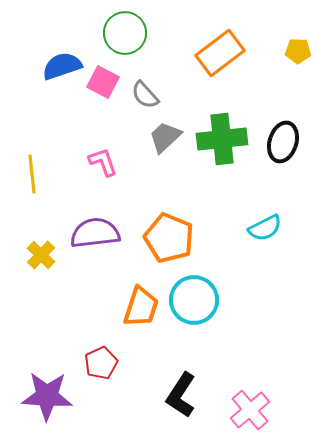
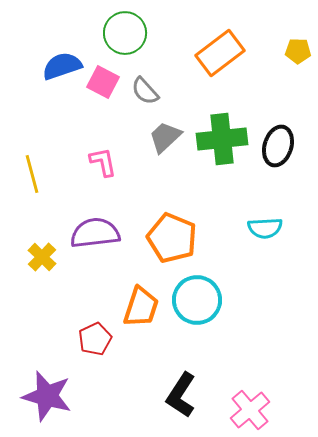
gray semicircle: moved 4 px up
black ellipse: moved 5 px left, 4 px down
pink L-shape: rotated 8 degrees clockwise
yellow line: rotated 9 degrees counterclockwise
cyan semicircle: rotated 24 degrees clockwise
orange pentagon: moved 3 px right
yellow cross: moved 1 px right, 2 px down
cyan circle: moved 3 px right
red pentagon: moved 6 px left, 24 px up
purple star: rotated 12 degrees clockwise
